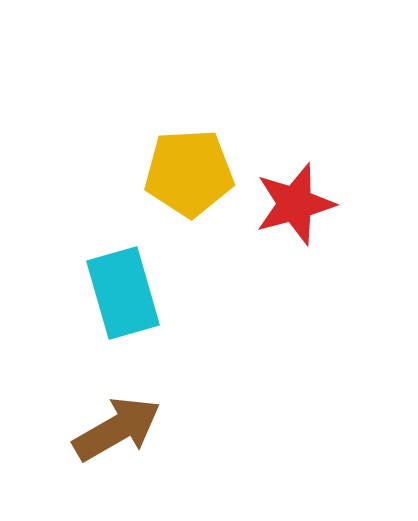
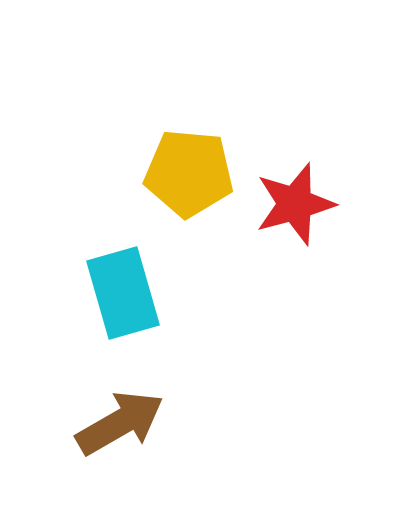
yellow pentagon: rotated 8 degrees clockwise
brown arrow: moved 3 px right, 6 px up
